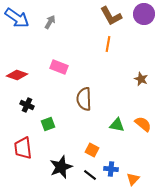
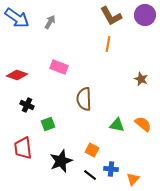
purple circle: moved 1 px right, 1 px down
black star: moved 6 px up
